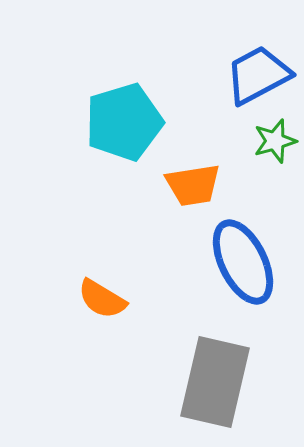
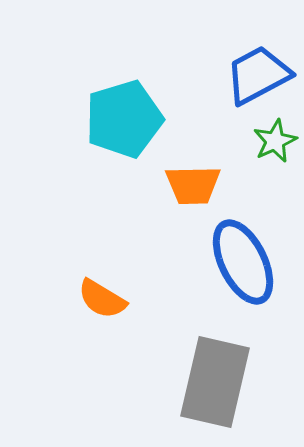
cyan pentagon: moved 3 px up
green star: rotated 9 degrees counterclockwise
orange trapezoid: rotated 8 degrees clockwise
